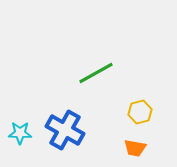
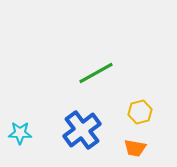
blue cross: moved 17 px right; rotated 24 degrees clockwise
